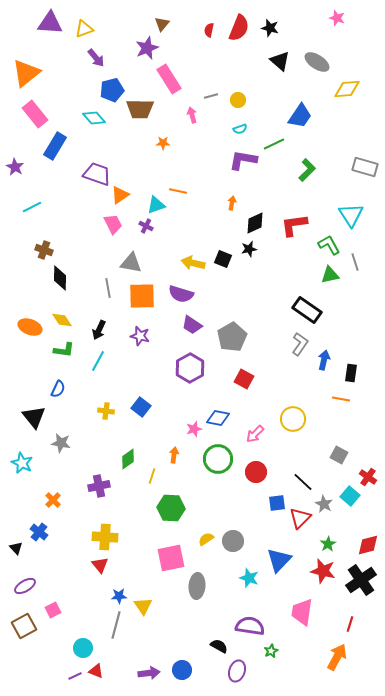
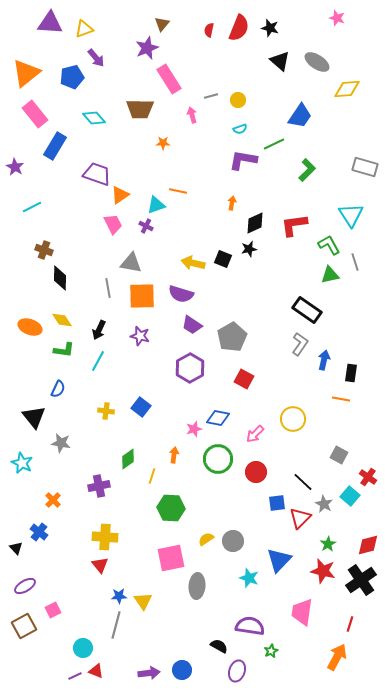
blue pentagon at (112, 90): moved 40 px left, 13 px up
yellow triangle at (143, 606): moved 5 px up
